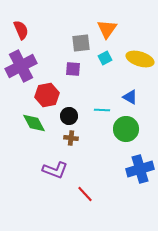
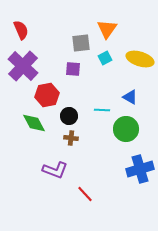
purple cross: moved 2 px right; rotated 20 degrees counterclockwise
